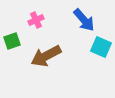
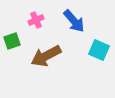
blue arrow: moved 10 px left, 1 px down
cyan square: moved 2 px left, 3 px down
